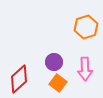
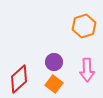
orange hexagon: moved 2 px left, 1 px up
pink arrow: moved 2 px right, 1 px down
orange square: moved 4 px left, 1 px down
